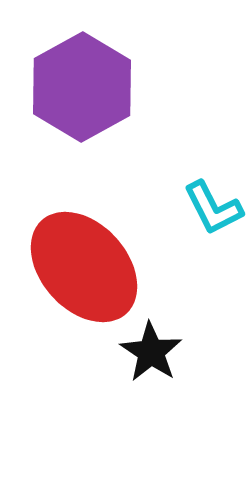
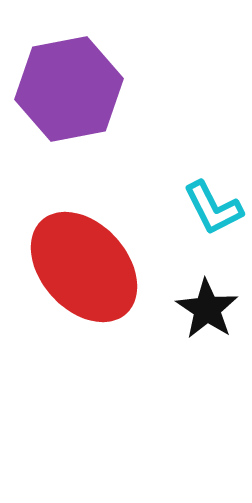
purple hexagon: moved 13 px left, 2 px down; rotated 18 degrees clockwise
black star: moved 56 px right, 43 px up
